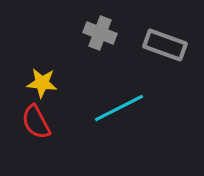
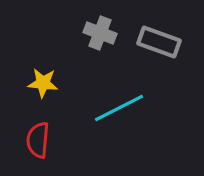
gray rectangle: moved 6 px left, 3 px up
yellow star: moved 1 px right
red semicircle: moved 2 px right, 18 px down; rotated 33 degrees clockwise
